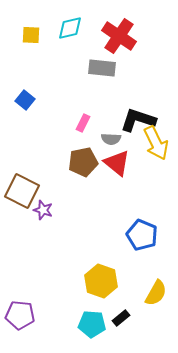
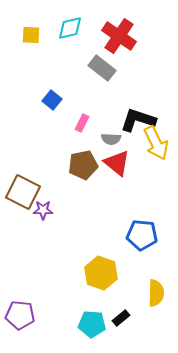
gray rectangle: rotated 32 degrees clockwise
blue square: moved 27 px right
pink rectangle: moved 1 px left
brown pentagon: moved 3 px down
brown square: moved 1 px right, 1 px down
purple star: rotated 18 degrees counterclockwise
blue pentagon: rotated 16 degrees counterclockwise
yellow hexagon: moved 8 px up
yellow semicircle: rotated 28 degrees counterclockwise
